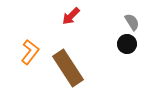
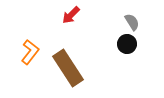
red arrow: moved 1 px up
